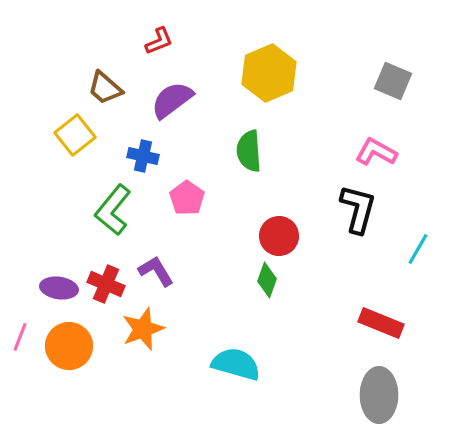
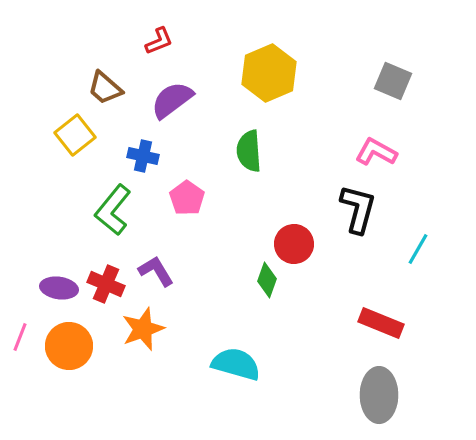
red circle: moved 15 px right, 8 px down
